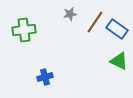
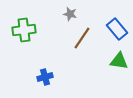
gray star: rotated 24 degrees clockwise
brown line: moved 13 px left, 16 px down
blue rectangle: rotated 15 degrees clockwise
green triangle: rotated 18 degrees counterclockwise
